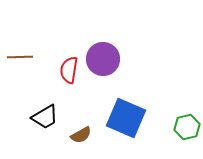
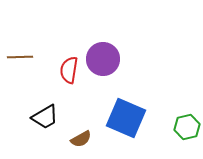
brown semicircle: moved 4 px down
